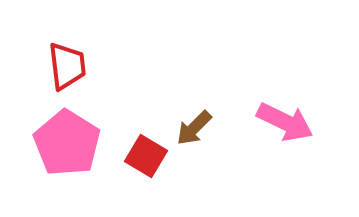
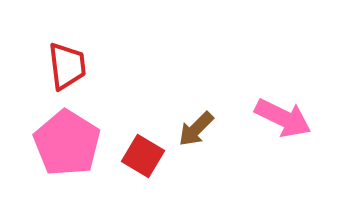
pink arrow: moved 2 px left, 4 px up
brown arrow: moved 2 px right, 1 px down
red square: moved 3 px left
